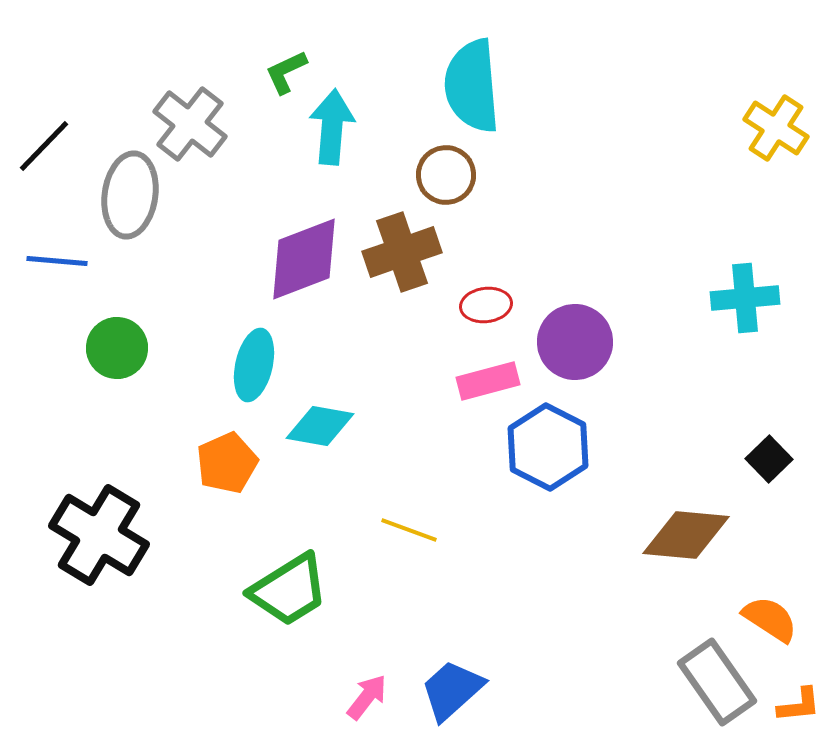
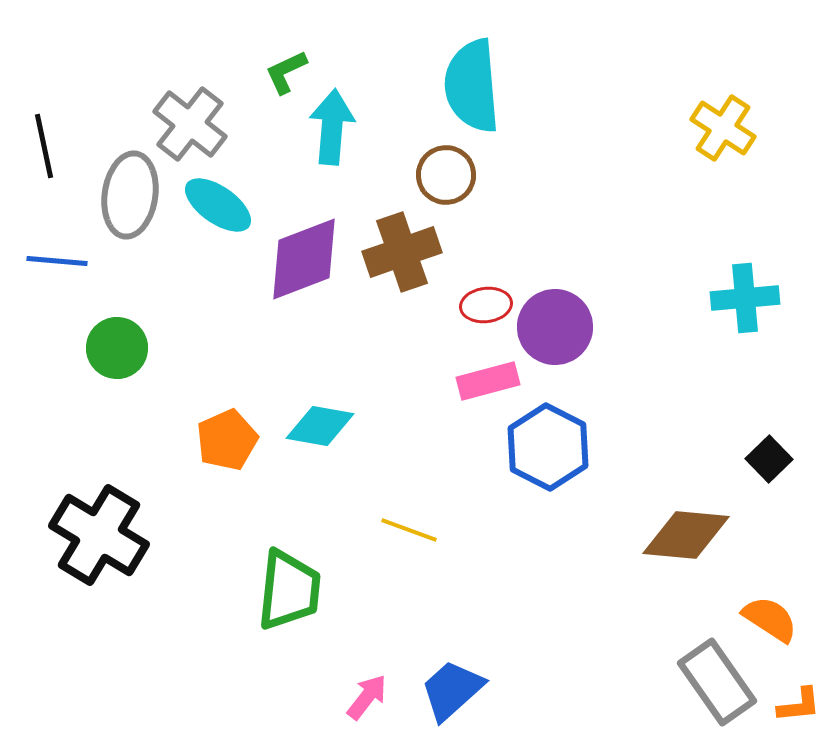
yellow cross: moved 53 px left
black line: rotated 56 degrees counterclockwise
purple circle: moved 20 px left, 15 px up
cyan ellipse: moved 36 px left, 160 px up; rotated 68 degrees counterclockwise
orange pentagon: moved 23 px up
green trapezoid: rotated 52 degrees counterclockwise
